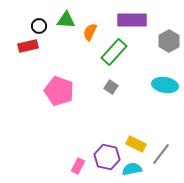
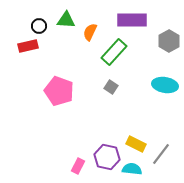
cyan semicircle: rotated 18 degrees clockwise
